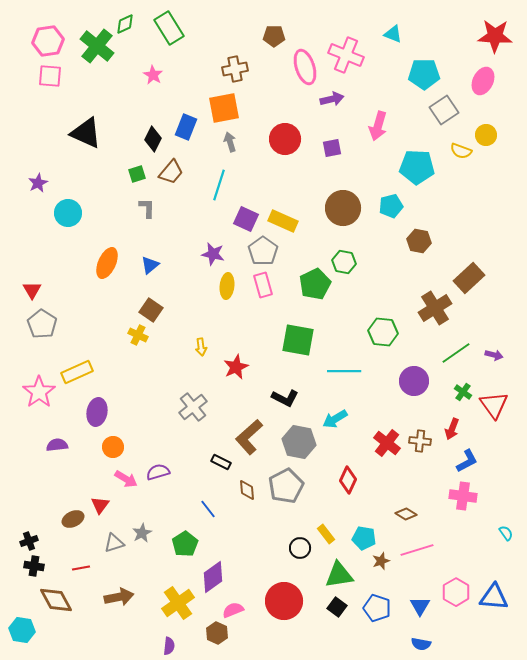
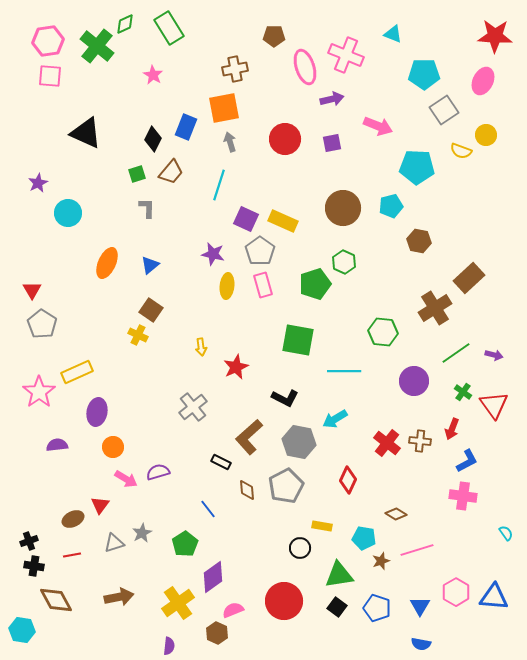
pink arrow at (378, 126): rotated 84 degrees counterclockwise
purple square at (332, 148): moved 5 px up
gray pentagon at (263, 251): moved 3 px left
green hexagon at (344, 262): rotated 15 degrees clockwise
green pentagon at (315, 284): rotated 8 degrees clockwise
brown diamond at (406, 514): moved 10 px left
yellow rectangle at (326, 534): moved 4 px left, 8 px up; rotated 42 degrees counterclockwise
red line at (81, 568): moved 9 px left, 13 px up
